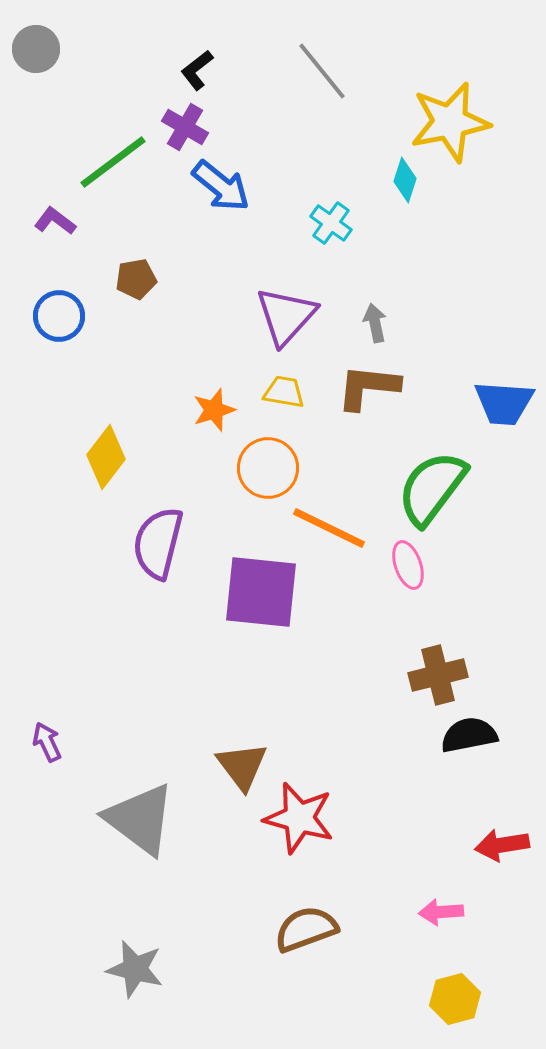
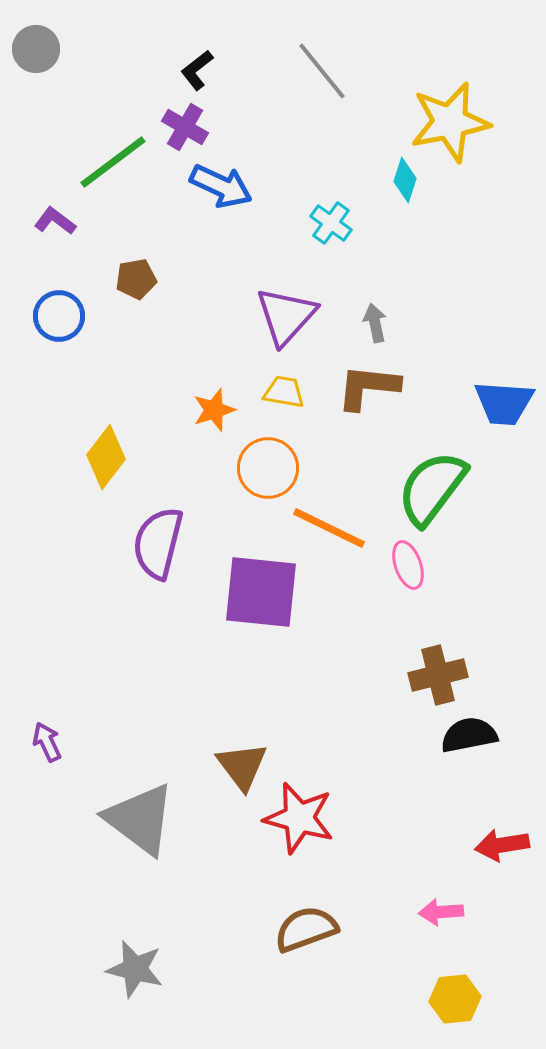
blue arrow: rotated 14 degrees counterclockwise
yellow hexagon: rotated 9 degrees clockwise
